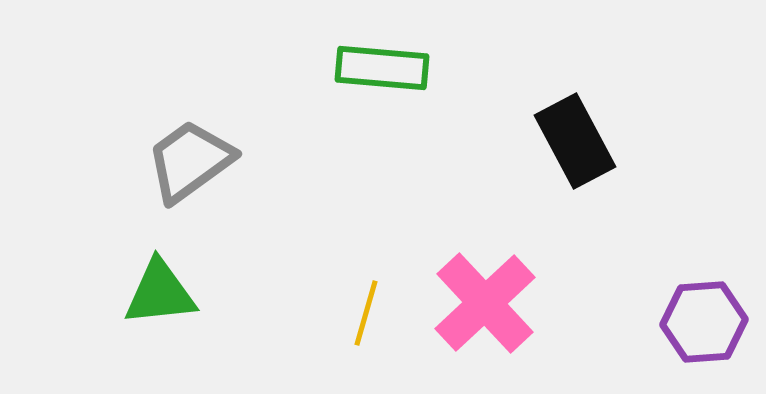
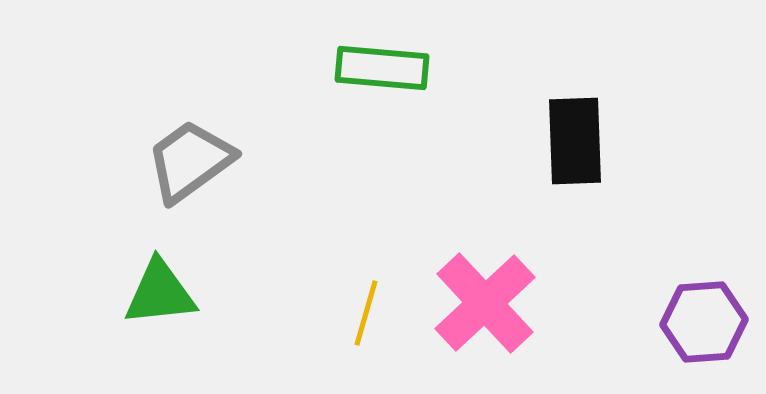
black rectangle: rotated 26 degrees clockwise
